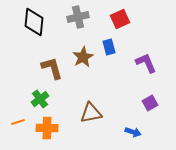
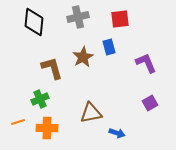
red square: rotated 18 degrees clockwise
green cross: rotated 12 degrees clockwise
blue arrow: moved 16 px left, 1 px down
